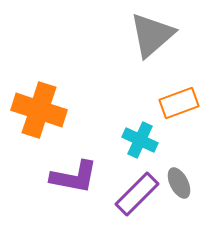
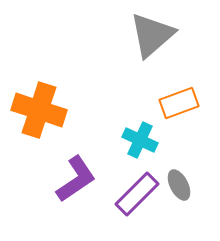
purple L-shape: moved 2 px right, 2 px down; rotated 45 degrees counterclockwise
gray ellipse: moved 2 px down
